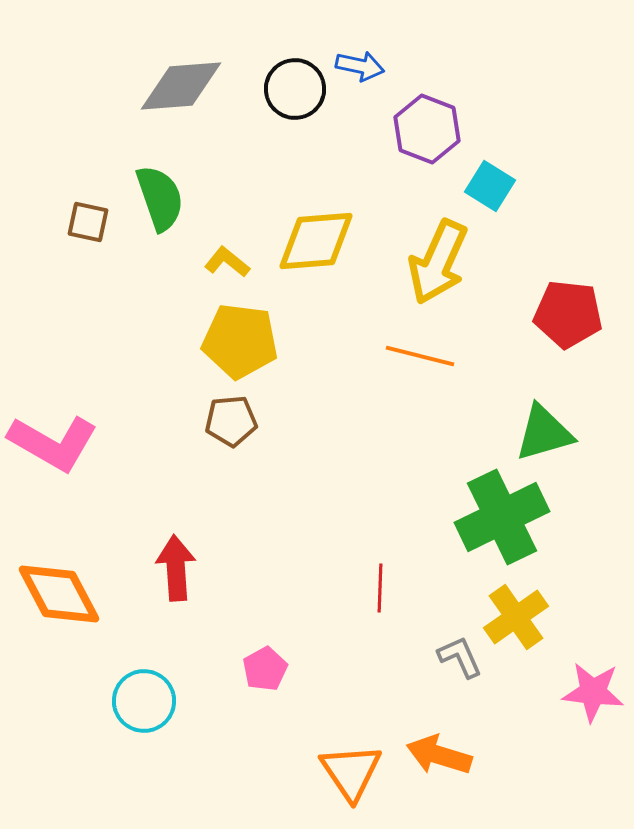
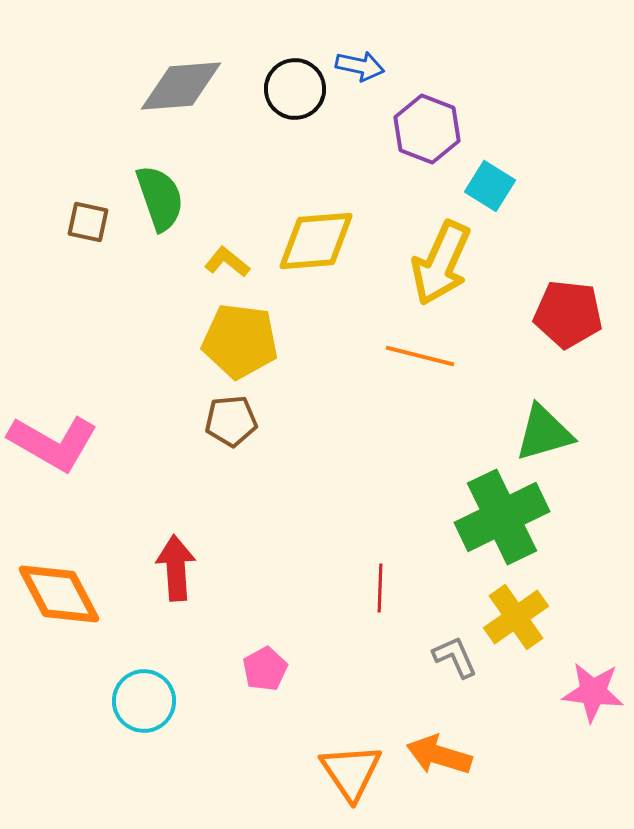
yellow arrow: moved 3 px right, 1 px down
gray L-shape: moved 5 px left
